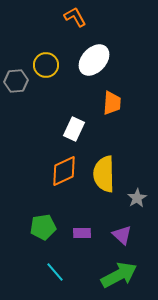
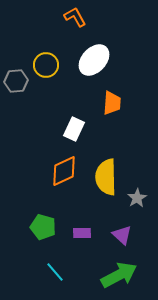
yellow semicircle: moved 2 px right, 3 px down
green pentagon: rotated 25 degrees clockwise
